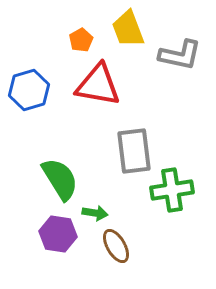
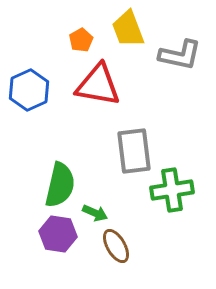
blue hexagon: rotated 9 degrees counterclockwise
green semicircle: moved 6 px down; rotated 45 degrees clockwise
green arrow: rotated 15 degrees clockwise
